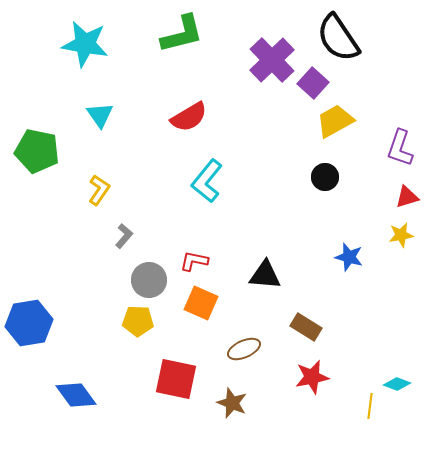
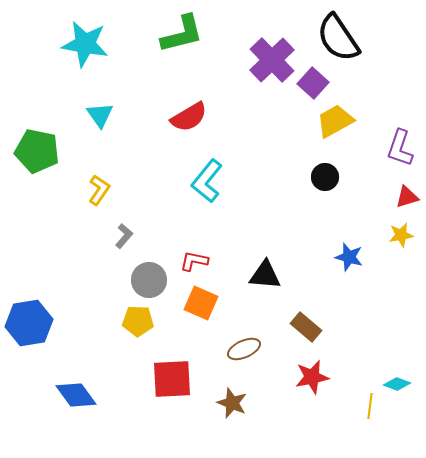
brown rectangle: rotated 8 degrees clockwise
red square: moved 4 px left; rotated 15 degrees counterclockwise
